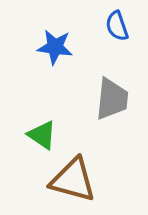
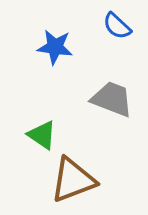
blue semicircle: rotated 28 degrees counterclockwise
gray trapezoid: rotated 75 degrees counterclockwise
brown triangle: rotated 36 degrees counterclockwise
